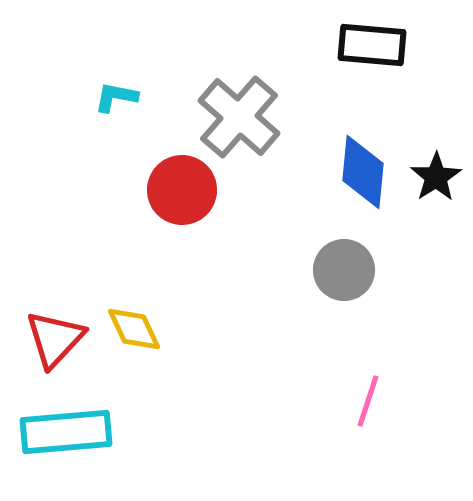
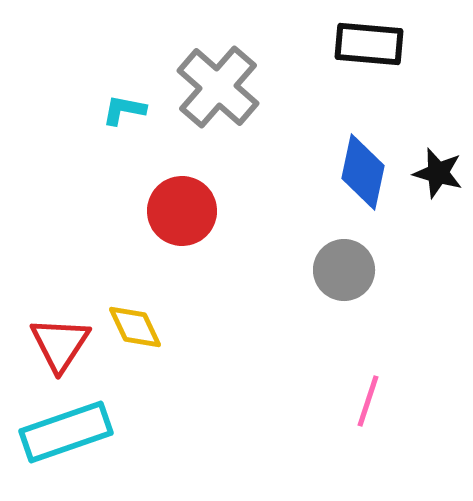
black rectangle: moved 3 px left, 1 px up
cyan L-shape: moved 8 px right, 13 px down
gray cross: moved 21 px left, 30 px up
blue diamond: rotated 6 degrees clockwise
black star: moved 2 px right, 4 px up; rotated 24 degrees counterclockwise
red circle: moved 21 px down
yellow diamond: moved 1 px right, 2 px up
red triangle: moved 5 px right, 5 px down; rotated 10 degrees counterclockwise
cyan rectangle: rotated 14 degrees counterclockwise
